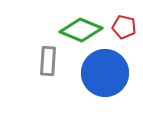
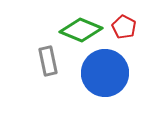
red pentagon: rotated 15 degrees clockwise
gray rectangle: rotated 16 degrees counterclockwise
